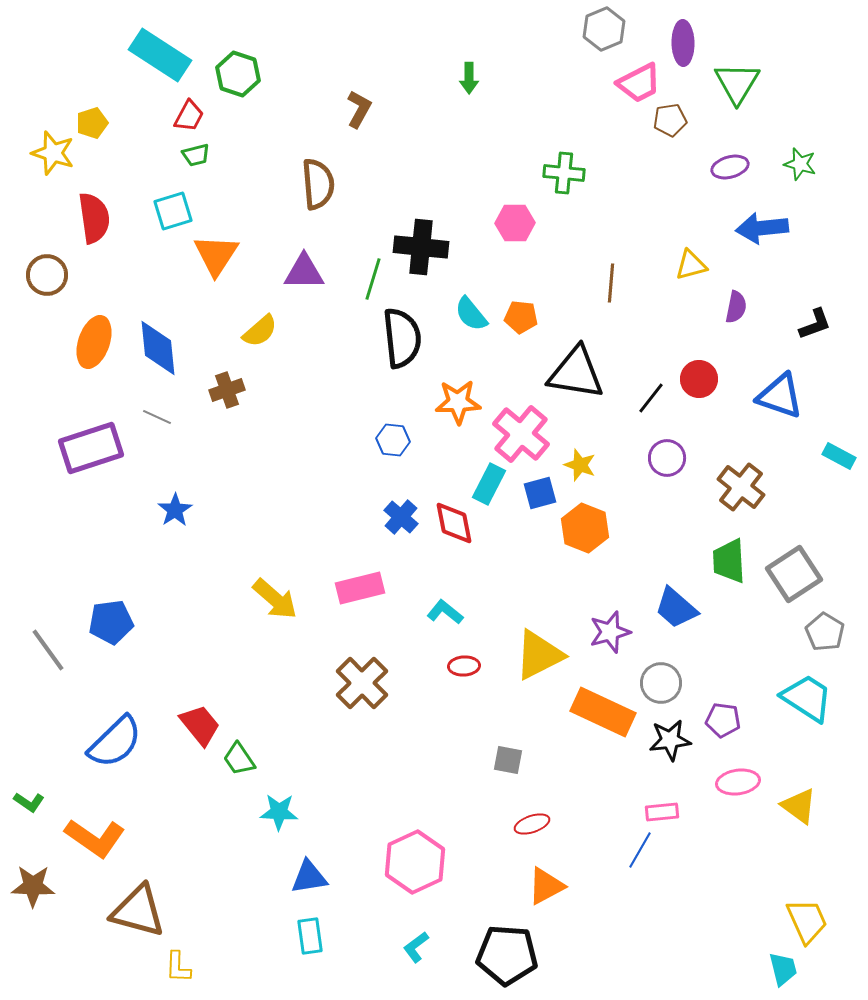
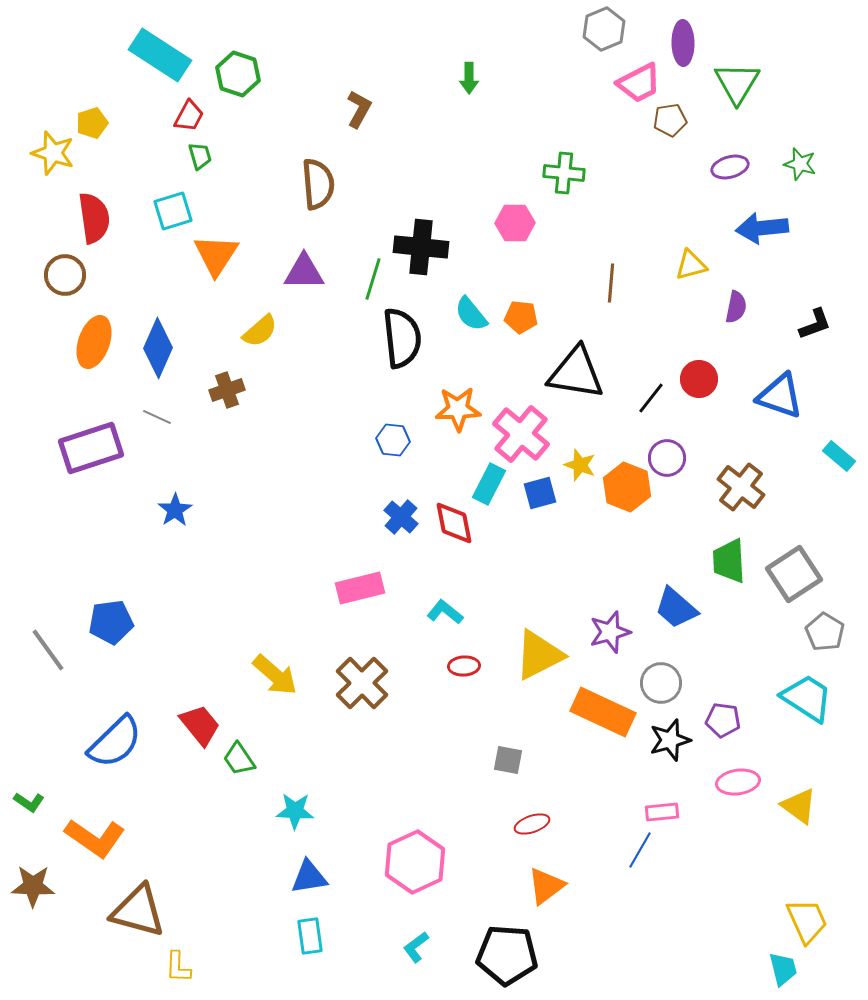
green trapezoid at (196, 155): moved 4 px right, 1 px down; rotated 92 degrees counterclockwise
brown circle at (47, 275): moved 18 px right
blue diamond at (158, 348): rotated 30 degrees clockwise
orange star at (458, 402): moved 7 px down
cyan rectangle at (839, 456): rotated 12 degrees clockwise
orange hexagon at (585, 528): moved 42 px right, 41 px up
yellow arrow at (275, 599): moved 76 px down
black star at (670, 740): rotated 9 degrees counterclockwise
cyan star at (279, 812): moved 16 px right, 1 px up
orange triangle at (546, 886): rotated 9 degrees counterclockwise
